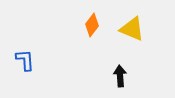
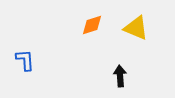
orange diamond: rotated 35 degrees clockwise
yellow triangle: moved 4 px right, 1 px up
